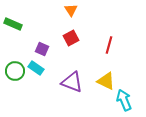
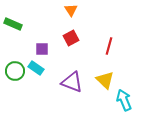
red line: moved 1 px down
purple square: rotated 24 degrees counterclockwise
yellow triangle: moved 1 px left, 1 px up; rotated 18 degrees clockwise
